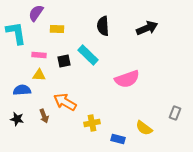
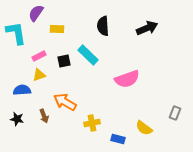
pink rectangle: moved 1 px down; rotated 32 degrees counterclockwise
yellow triangle: rotated 24 degrees counterclockwise
